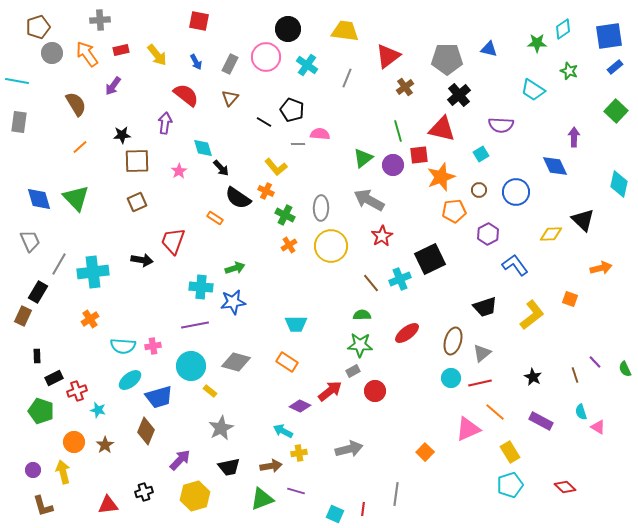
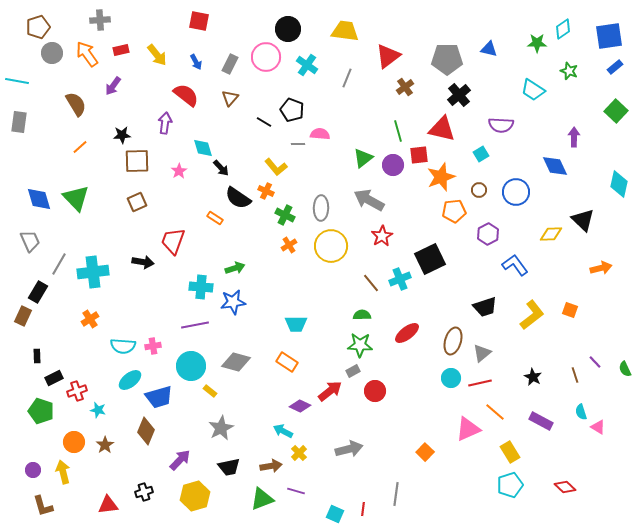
black arrow at (142, 260): moved 1 px right, 2 px down
orange square at (570, 299): moved 11 px down
yellow cross at (299, 453): rotated 35 degrees counterclockwise
